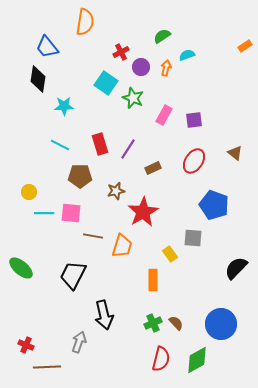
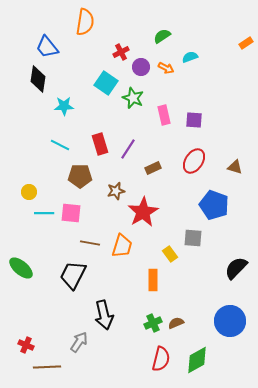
orange rectangle at (245, 46): moved 1 px right, 3 px up
cyan semicircle at (187, 55): moved 3 px right, 2 px down
orange arrow at (166, 68): rotated 105 degrees clockwise
pink rectangle at (164, 115): rotated 42 degrees counterclockwise
purple square at (194, 120): rotated 12 degrees clockwise
brown triangle at (235, 153): moved 14 px down; rotated 21 degrees counterclockwise
brown line at (93, 236): moved 3 px left, 7 px down
brown semicircle at (176, 323): rotated 70 degrees counterclockwise
blue circle at (221, 324): moved 9 px right, 3 px up
gray arrow at (79, 342): rotated 15 degrees clockwise
